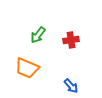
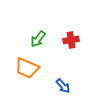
green arrow: moved 4 px down
blue arrow: moved 8 px left
